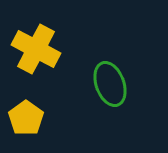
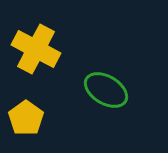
green ellipse: moved 4 px left, 6 px down; rotated 39 degrees counterclockwise
